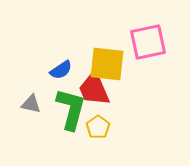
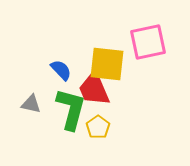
blue semicircle: rotated 100 degrees counterclockwise
